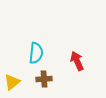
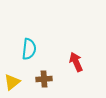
cyan semicircle: moved 7 px left, 4 px up
red arrow: moved 1 px left, 1 px down
